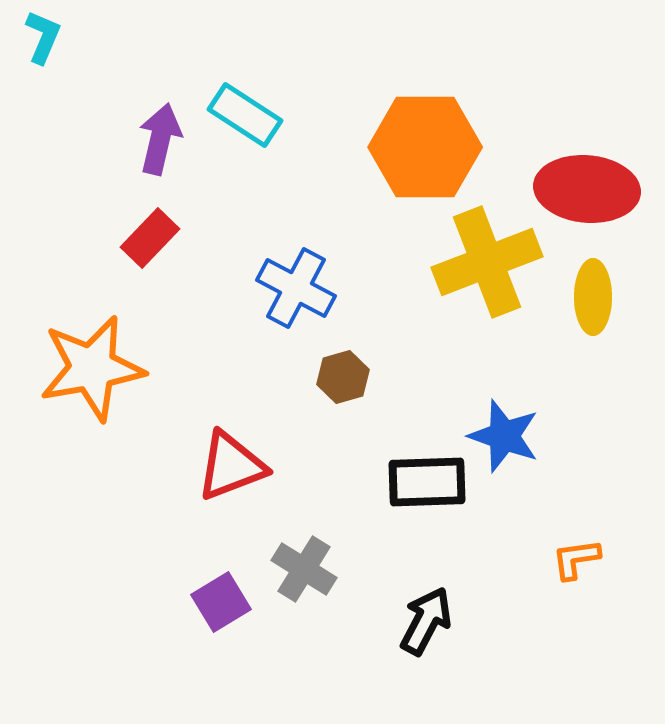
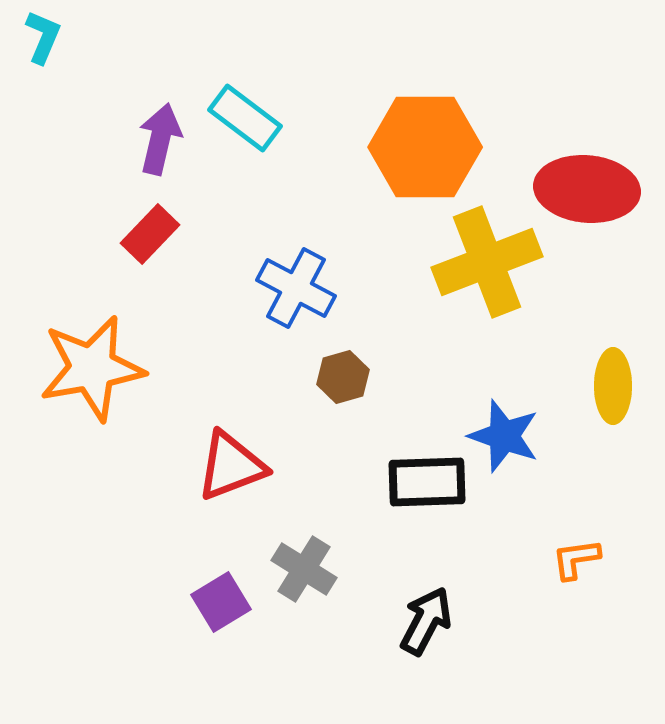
cyan rectangle: moved 3 px down; rotated 4 degrees clockwise
red rectangle: moved 4 px up
yellow ellipse: moved 20 px right, 89 px down
